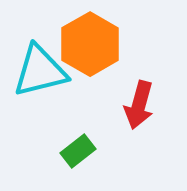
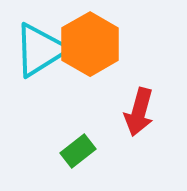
cyan triangle: moved 21 px up; rotated 18 degrees counterclockwise
red arrow: moved 7 px down
